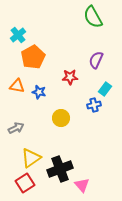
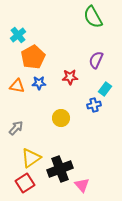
blue star: moved 9 px up; rotated 16 degrees counterclockwise
gray arrow: rotated 21 degrees counterclockwise
